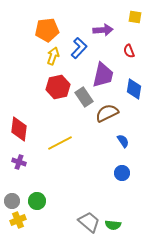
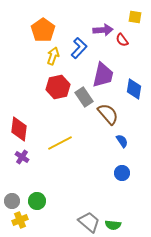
orange pentagon: moved 4 px left; rotated 30 degrees counterclockwise
red semicircle: moved 7 px left, 11 px up; rotated 16 degrees counterclockwise
brown semicircle: moved 1 px right, 1 px down; rotated 75 degrees clockwise
blue semicircle: moved 1 px left
purple cross: moved 3 px right, 5 px up; rotated 16 degrees clockwise
yellow cross: moved 2 px right
